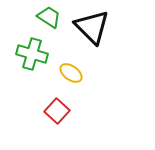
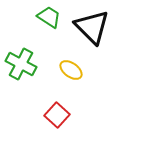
green cross: moved 11 px left, 10 px down; rotated 12 degrees clockwise
yellow ellipse: moved 3 px up
red square: moved 4 px down
